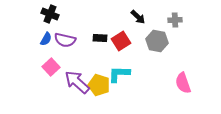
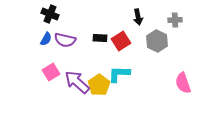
black arrow: rotated 35 degrees clockwise
gray hexagon: rotated 15 degrees clockwise
pink square: moved 5 px down; rotated 12 degrees clockwise
yellow pentagon: rotated 20 degrees clockwise
